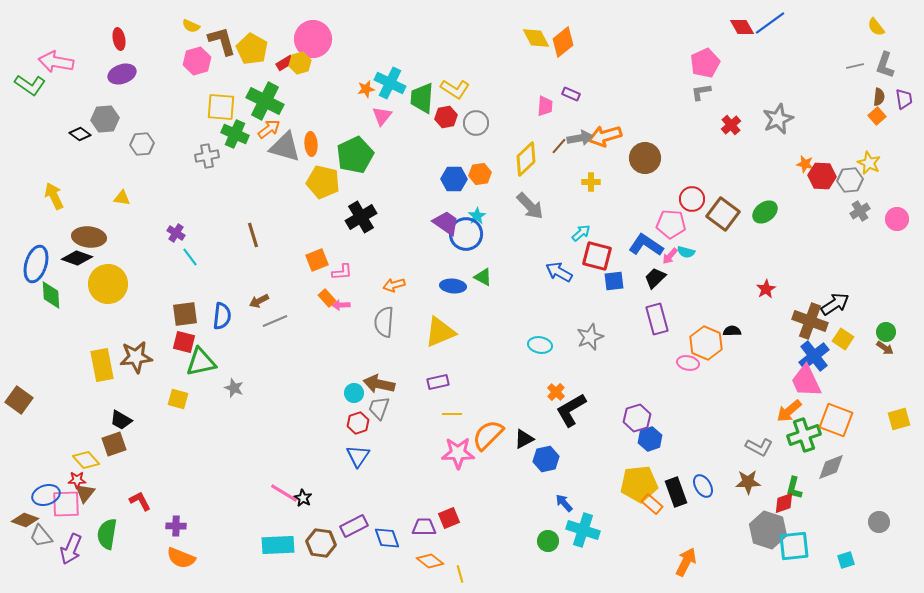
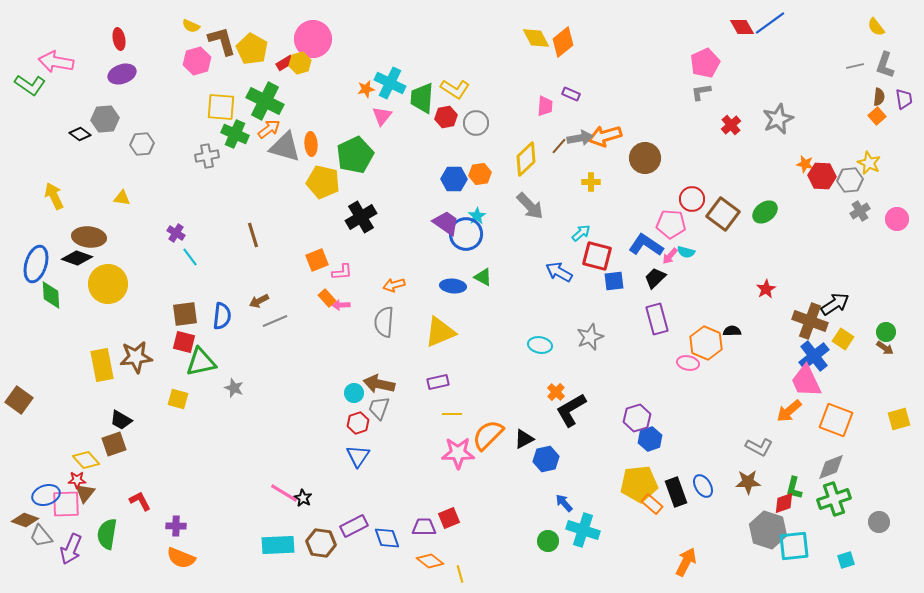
green cross at (804, 435): moved 30 px right, 64 px down
